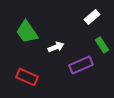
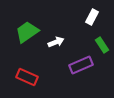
white rectangle: rotated 21 degrees counterclockwise
green trapezoid: rotated 90 degrees clockwise
white arrow: moved 5 px up
